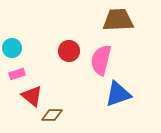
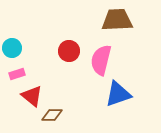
brown trapezoid: moved 1 px left
